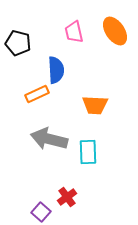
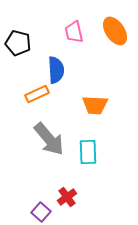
gray arrow: rotated 144 degrees counterclockwise
